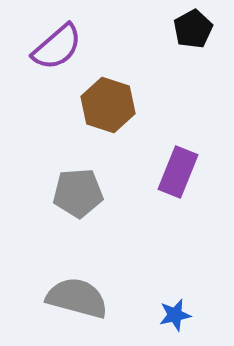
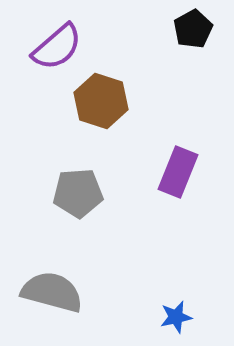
brown hexagon: moved 7 px left, 4 px up
gray semicircle: moved 25 px left, 6 px up
blue star: moved 1 px right, 2 px down
